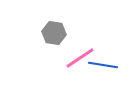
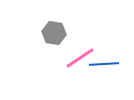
blue line: moved 1 px right, 1 px up; rotated 12 degrees counterclockwise
